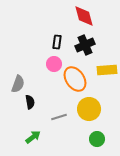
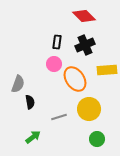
red diamond: rotated 30 degrees counterclockwise
